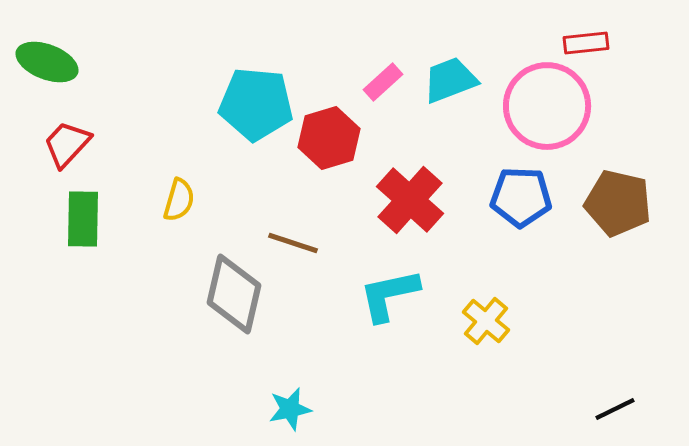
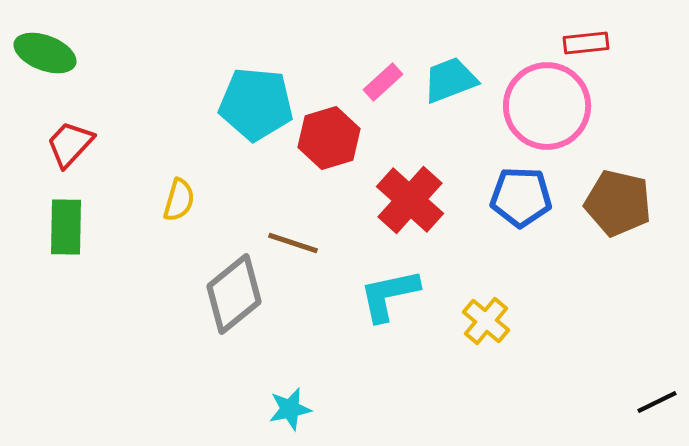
green ellipse: moved 2 px left, 9 px up
red trapezoid: moved 3 px right
green rectangle: moved 17 px left, 8 px down
gray diamond: rotated 38 degrees clockwise
black line: moved 42 px right, 7 px up
